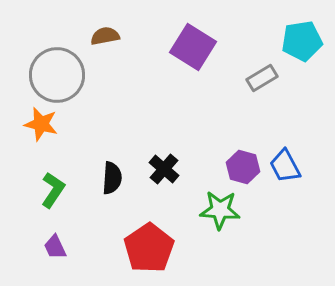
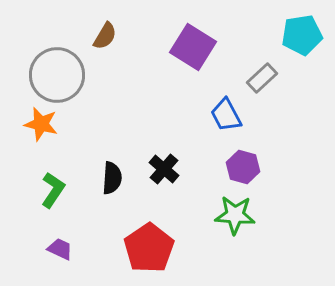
brown semicircle: rotated 132 degrees clockwise
cyan pentagon: moved 6 px up
gray rectangle: rotated 12 degrees counterclockwise
blue trapezoid: moved 59 px left, 51 px up
green star: moved 15 px right, 5 px down
purple trapezoid: moved 5 px right, 2 px down; rotated 140 degrees clockwise
